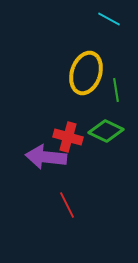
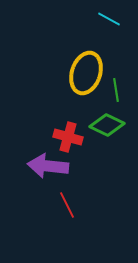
green diamond: moved 1 px right, 6 px up
purple arrow: moved 2 px right, 9 px down
